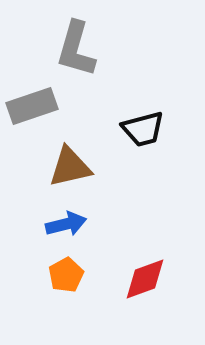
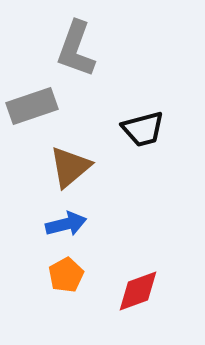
gray L-shape: rotated 4 degrees clockwise
brown triangle: rotated 27 degrees counterclockwise
red diamond: moved 7 px left, 12 px down
